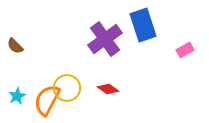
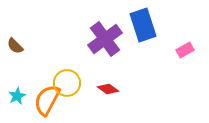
yellow circle: moved 5 px up
